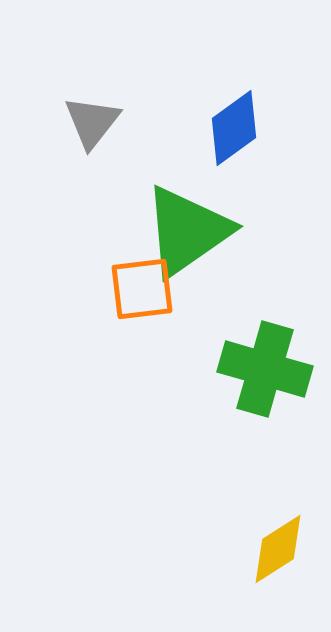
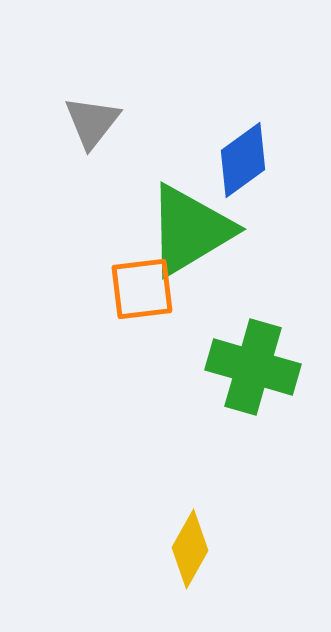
blue diamond: moved 9 px right, 32 px down
green triangle: moved 3 px right, 1 px up; rotated 4 degrees clockwise
green cross: moved 12 px left, 2 px up
yellow diamond: moved 88 px left; rotated 28 degrees counterclockwise
